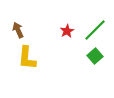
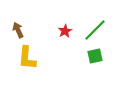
red star: moved 2 px left
green square: rotated 28 degrees clockwise
